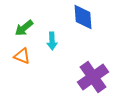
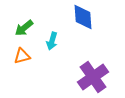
cyan arrow: rotated 18 degrees clockwise
orange triangle: rotated 36 degrees counterclockwise
